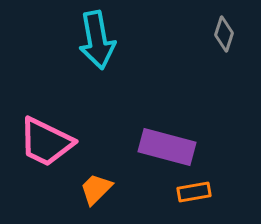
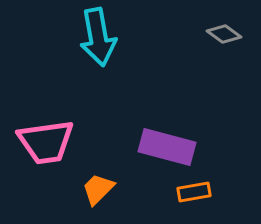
gray diamond: rotated 72 degrees counterclockwise
cyan arrow: moved 1 px right, 3 px up
pink trapezoid: rotated 34 degrees counterclockwise
orange trapezoid: moved 2 px right
